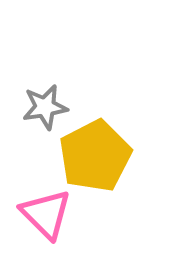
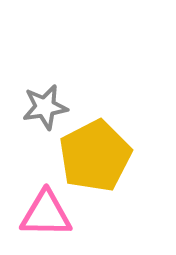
pink triangle: rotated 44 degrees counterclockwise
